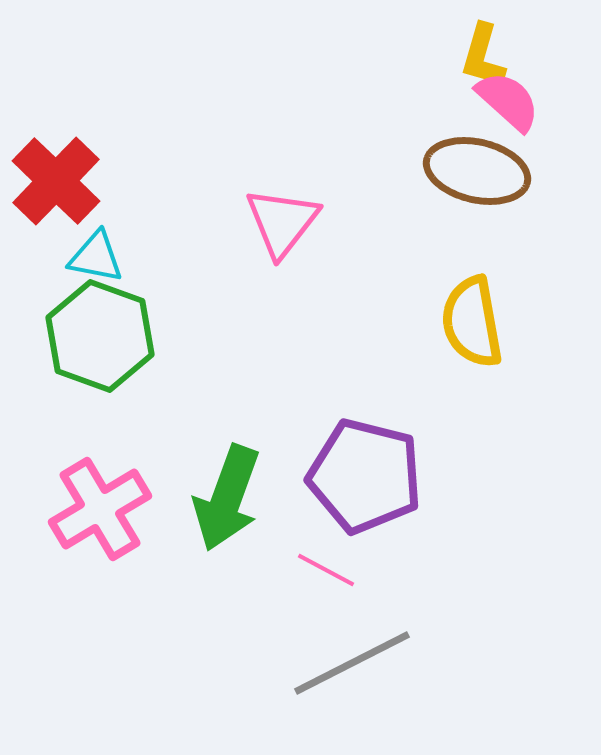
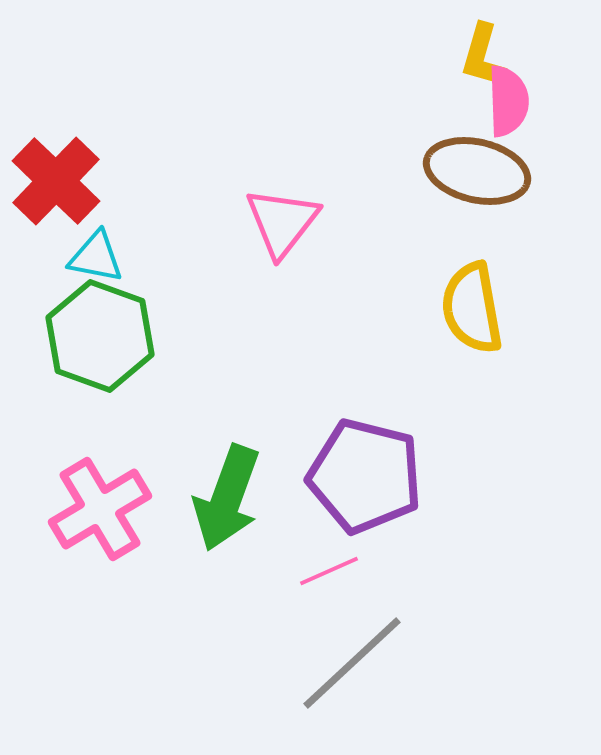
pink semicircle: rotated 46 degrees clockwise
yellow semicircle: moved 14 px up
pink line: moved 3 px right, 1 px down; rotated 52 degrees counterclockwise
gray line: rotated 16 degrees counterclockwise
